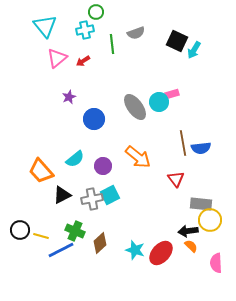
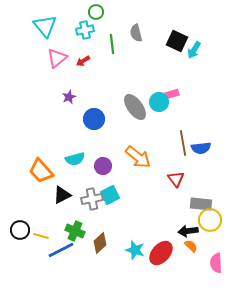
gray semicircle: rotated 96 degrees clockwise
cyan semicircle: rotated 24 degrees clockwise
